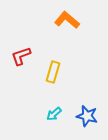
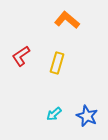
red L-shape: rotated 15 degrees counterclockwise
yellow rectangle: moved 4 px right, 9 px up
blue star: rotated 10 degrees clockwise
